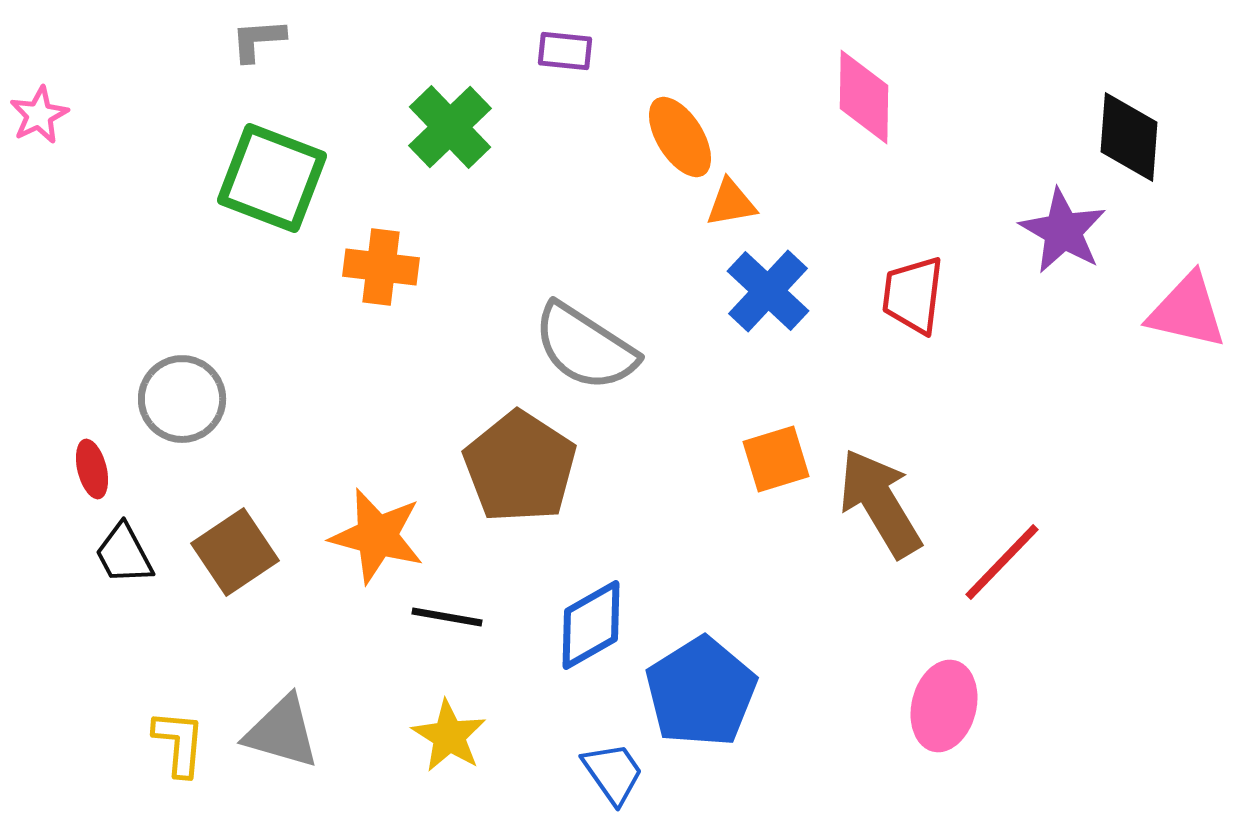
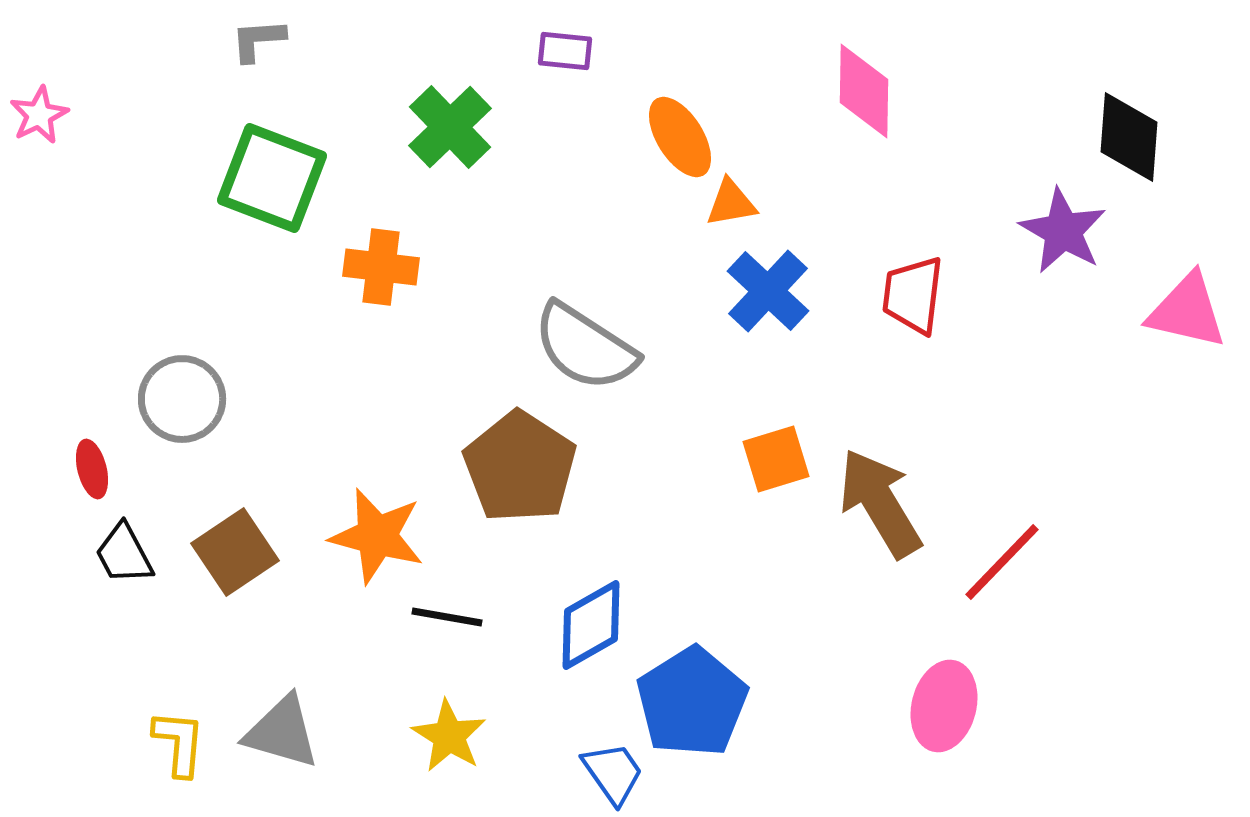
pink diamond: moved 6 px up
blue pentagon: moved 9 px left, 10 px down
